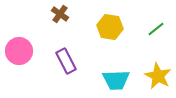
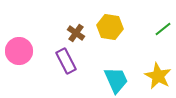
brown cross: moved 16 px right, 19 px down
green line: moved 7 px right
cyan trapezoid: rotated 112 degrees counterclockwise
